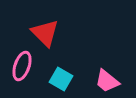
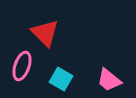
pink trapezoid: moved 2 px right, 1 px up
